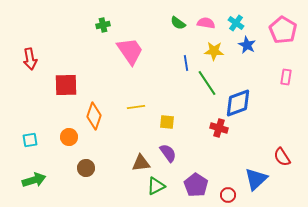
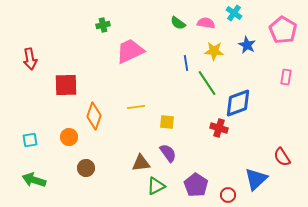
cyan cross: moved 2 px left, 10 px up
pink trapezoid: rotated 80 degrees counterclockwise
green arrow: rotated 145 degrees counterclockwise
